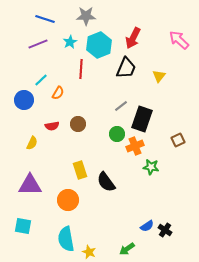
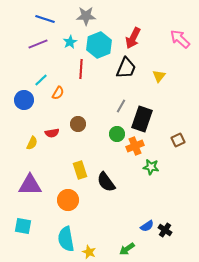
pink arrow: moved 1 px right, 1 px up
gray line: rotated 24 degrees counterclockwise
red semicircle: moved 7 px down
